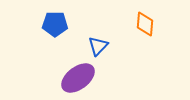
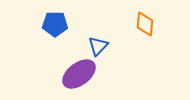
purple ellipse: moved 1 px right, 4 px up
